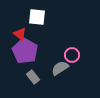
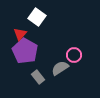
white square: rotated 30 degrees clockwise
red triangle: rotated 32 degrees clockwise
pink circle: moved 2 px right
gray rectangle: moved 5 px right
